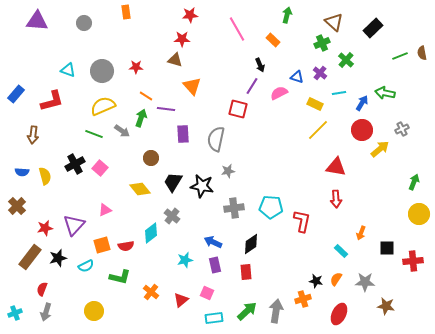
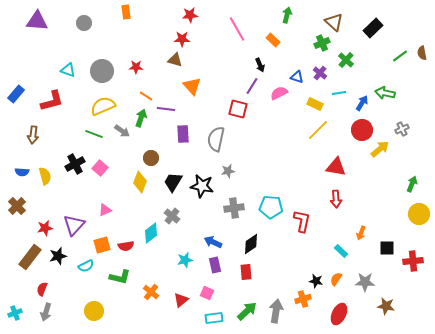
green line at (400, 56): rotated 14 degrees counterclockwise
green arrow at (414, 182): moved 2 px left, 2 px down
yellow diamond at (140, 189): moved 7 px up; rotated 60 degrees clockwise
black star at (58, 258): moved 2 px up
